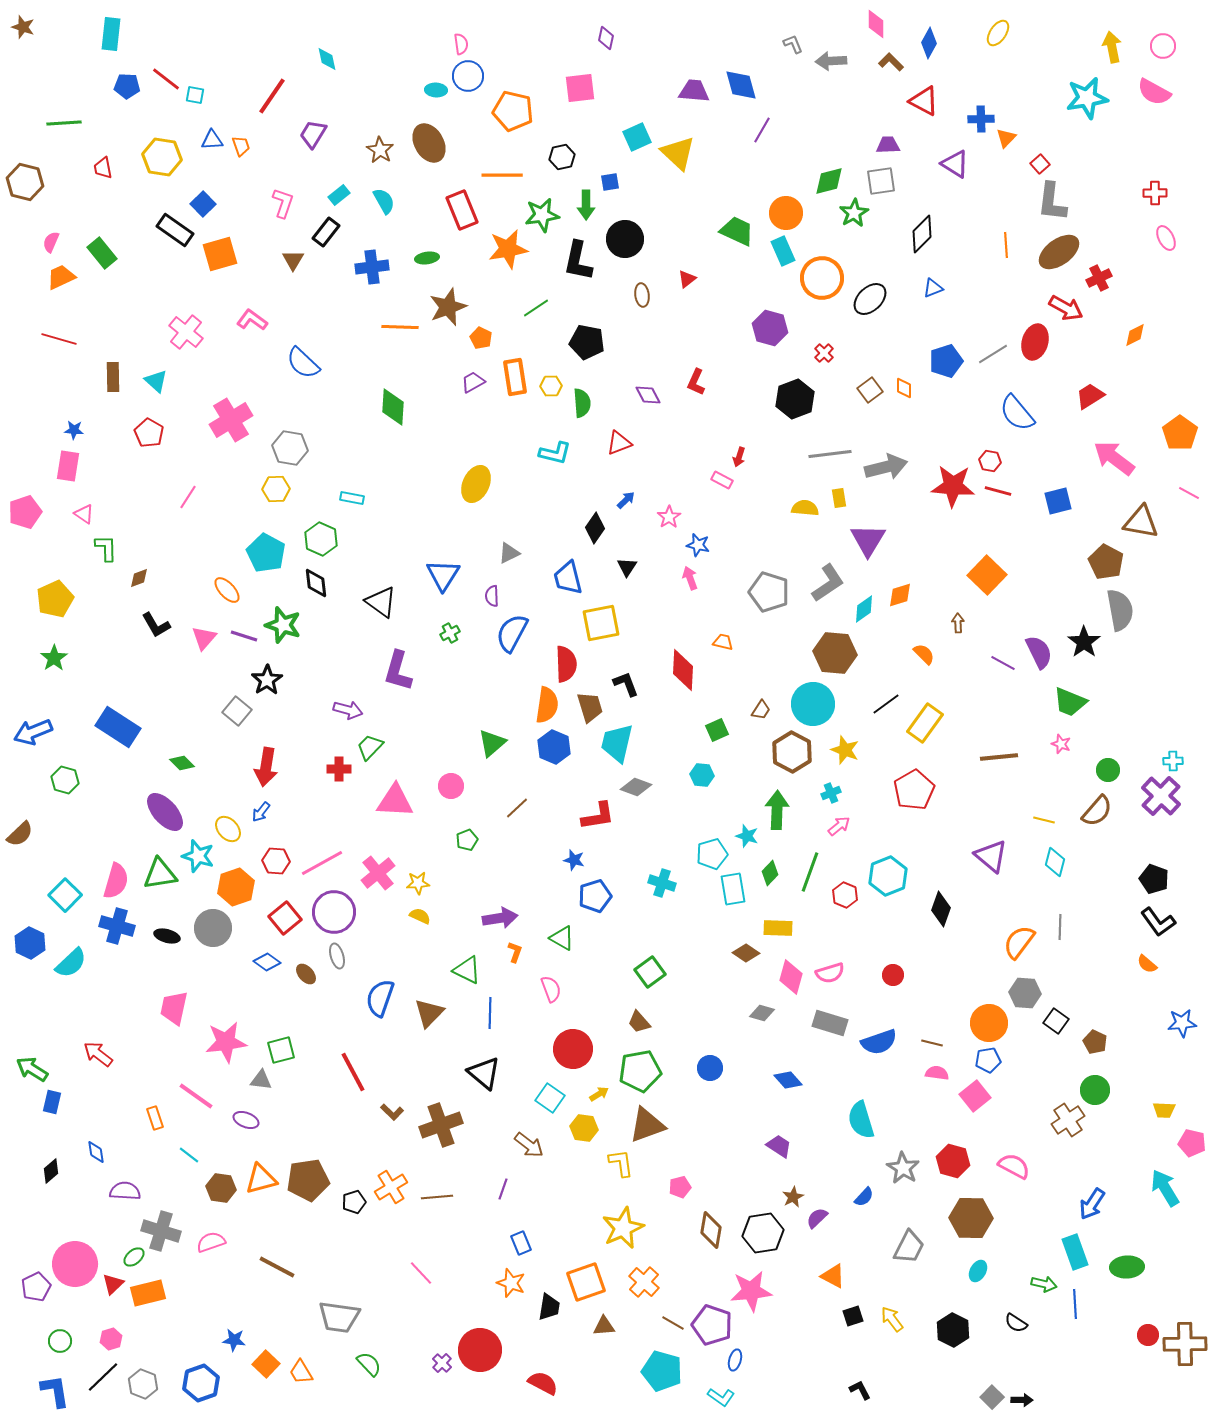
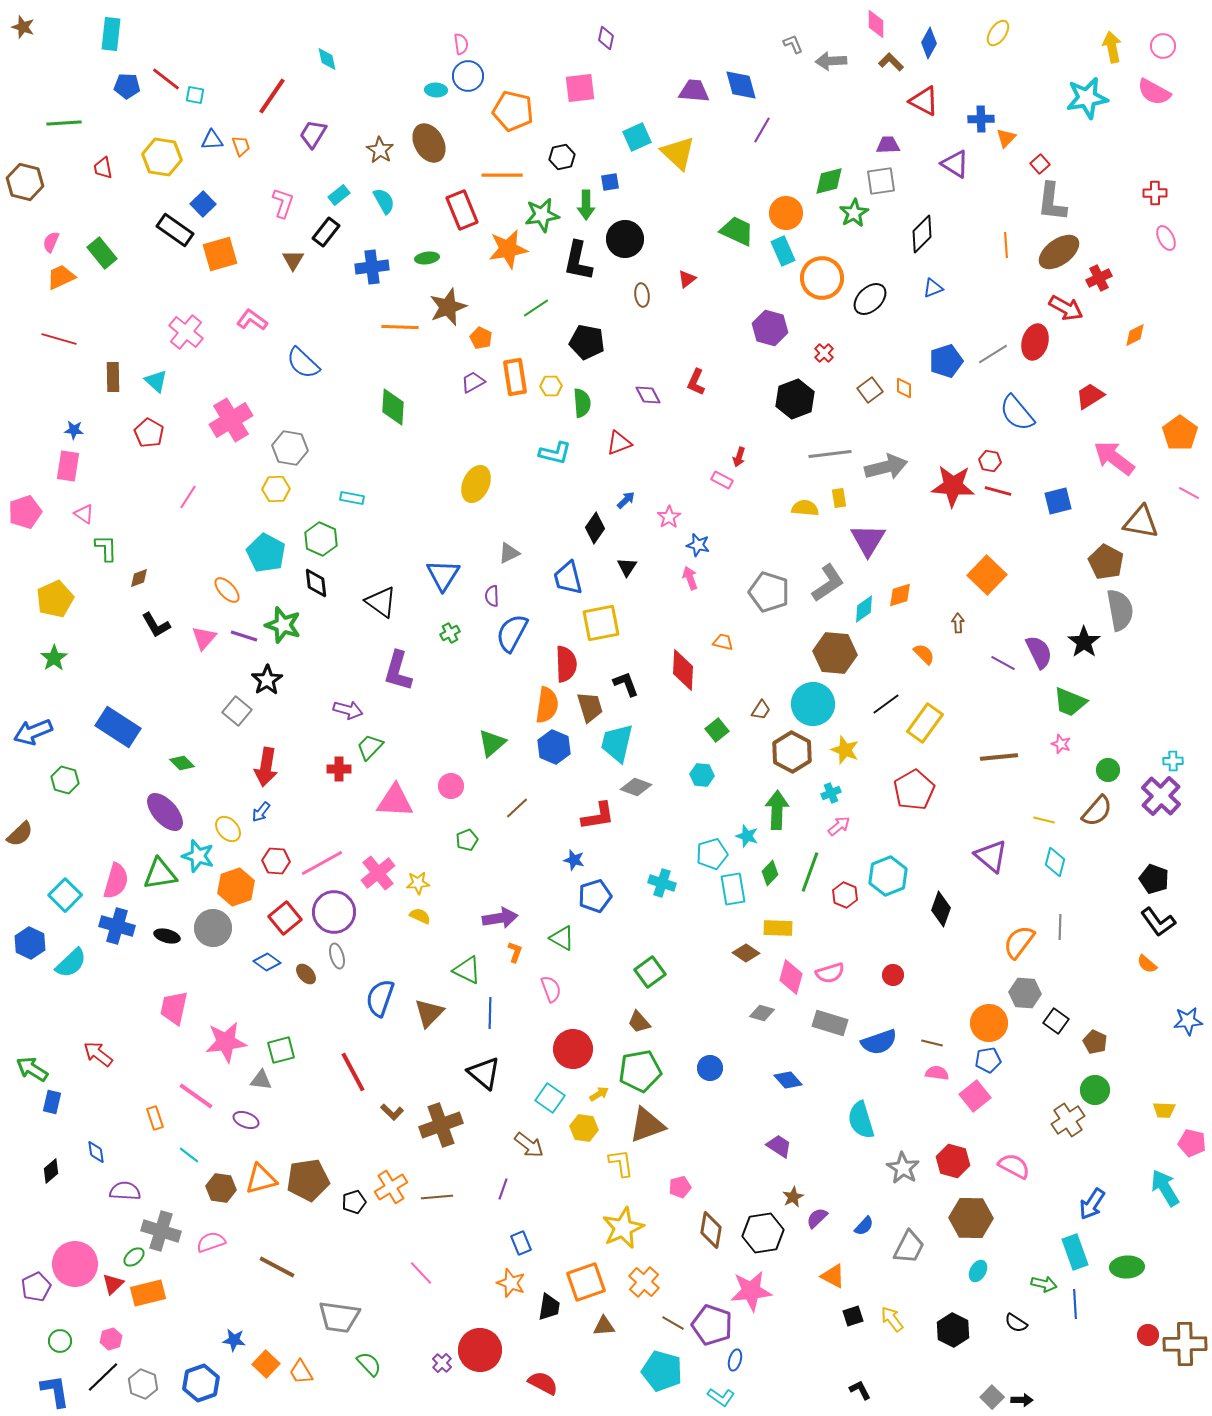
green square at (717, 730): rotated 15 degrees counterclockwise
blue star at (1182, 1023): moved 6 px right, 2 px up
blue semicircle at (864, 1197): moved 29 px down
